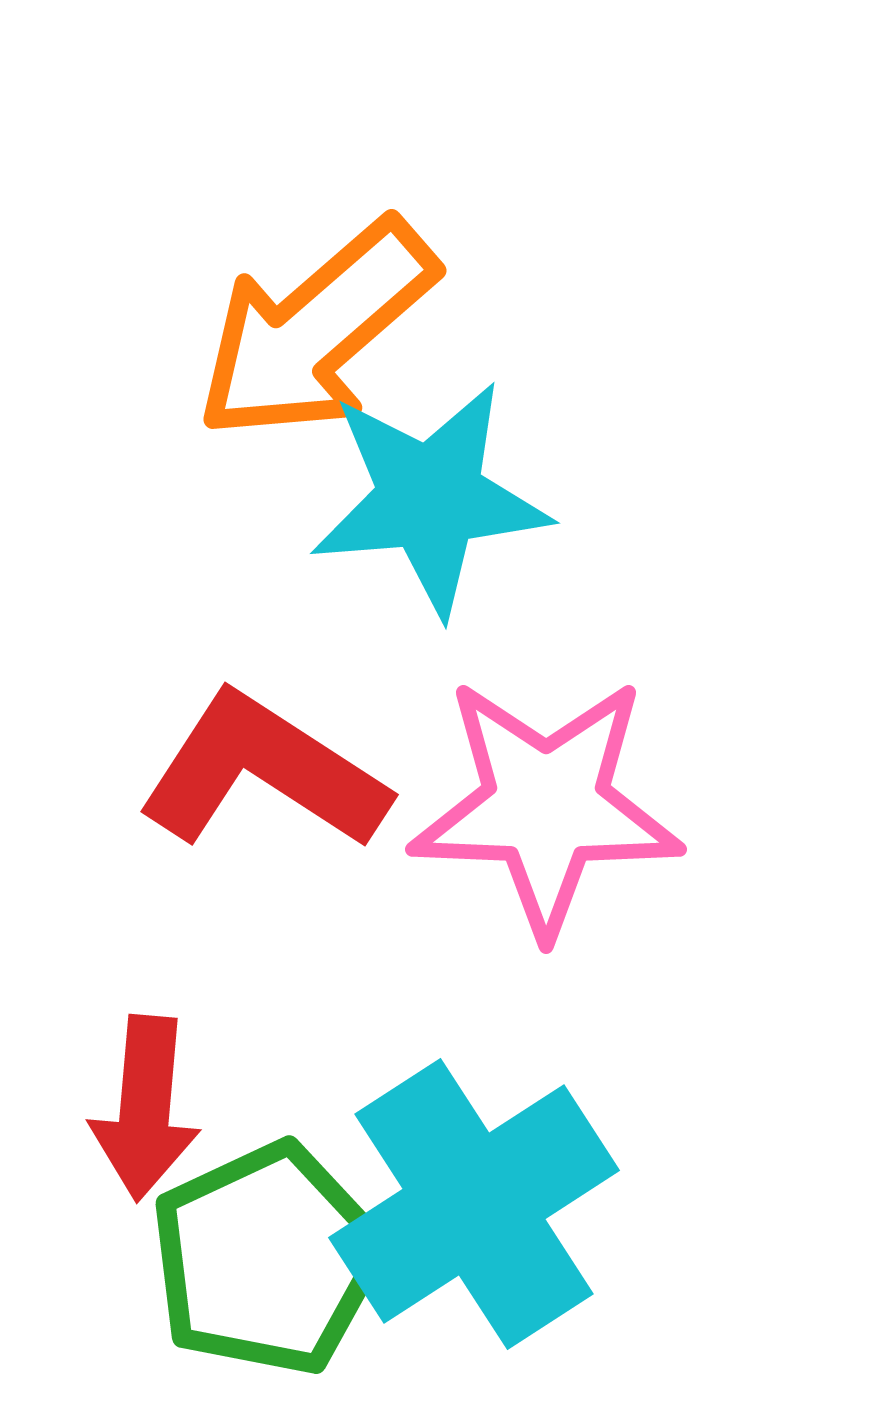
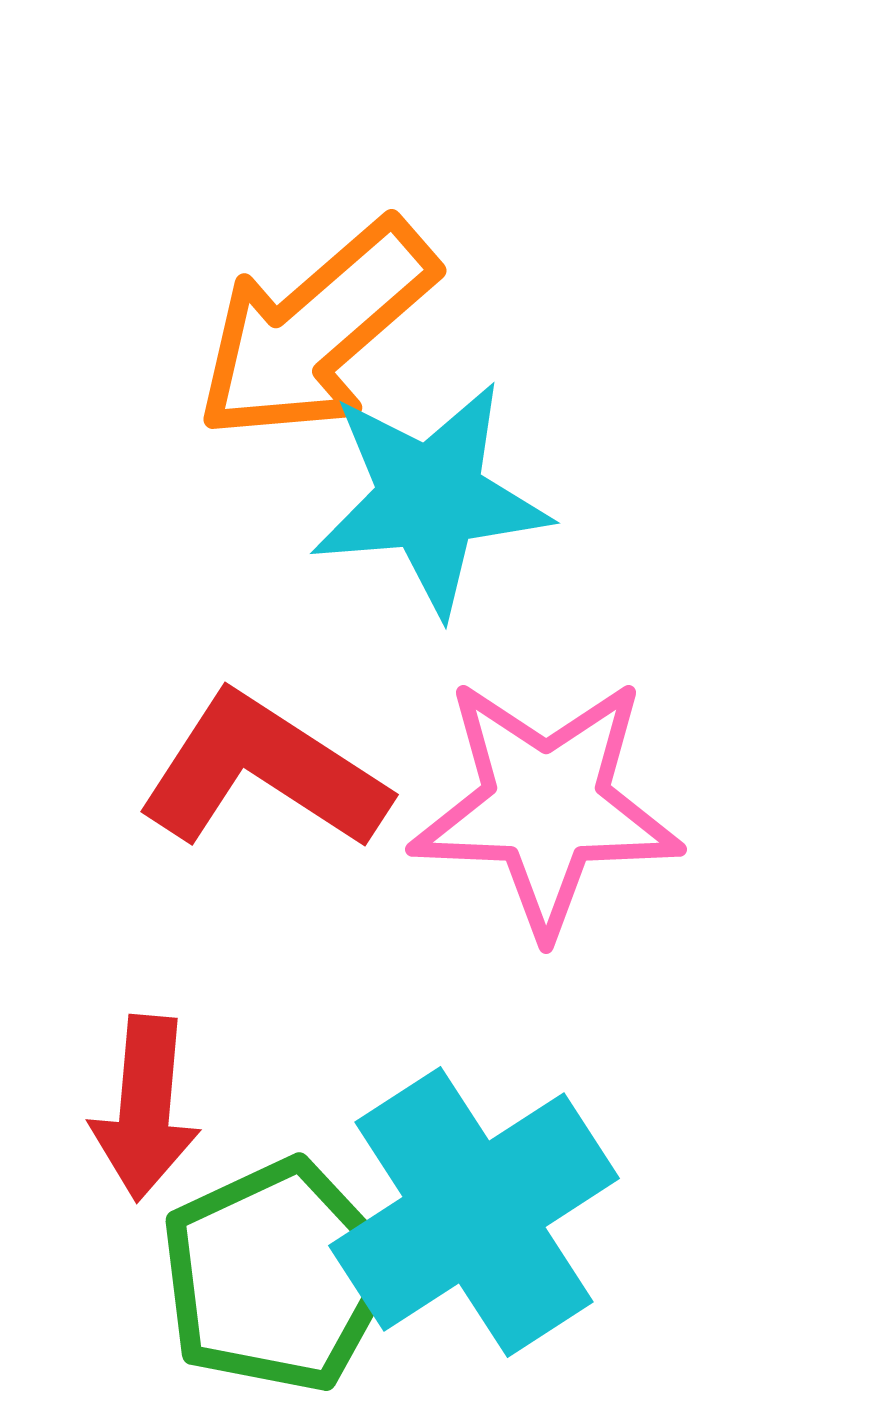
cyan cross: moved 8 px down
green pentagon: moved 10 px right, 17 px down
